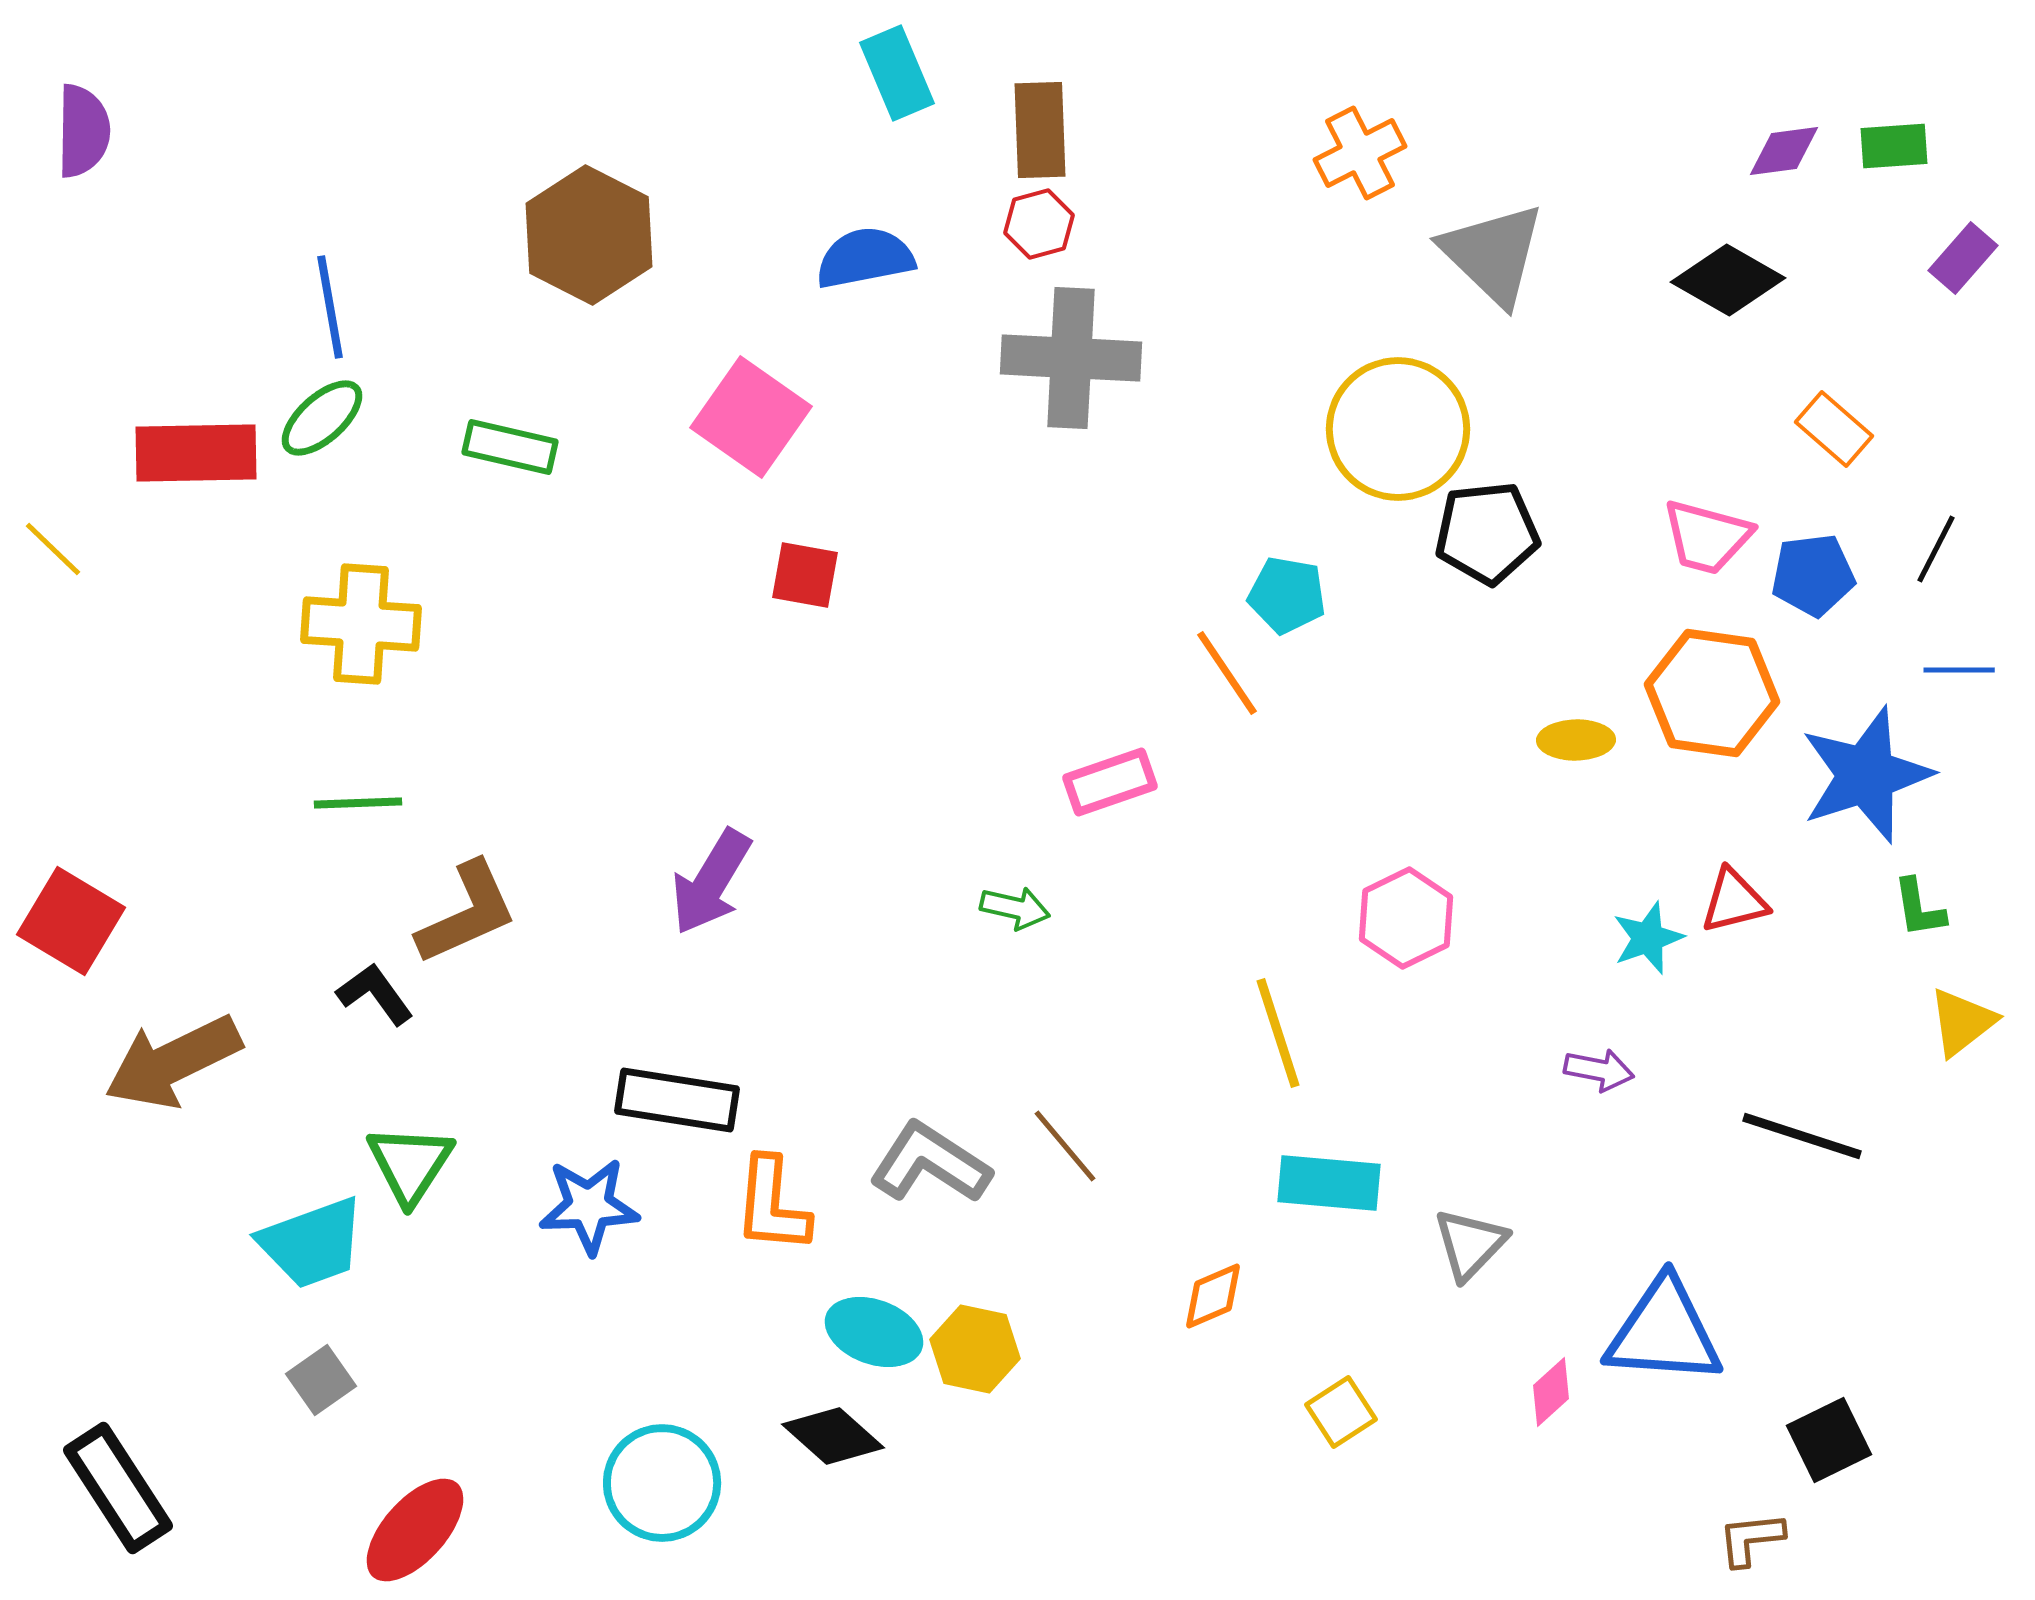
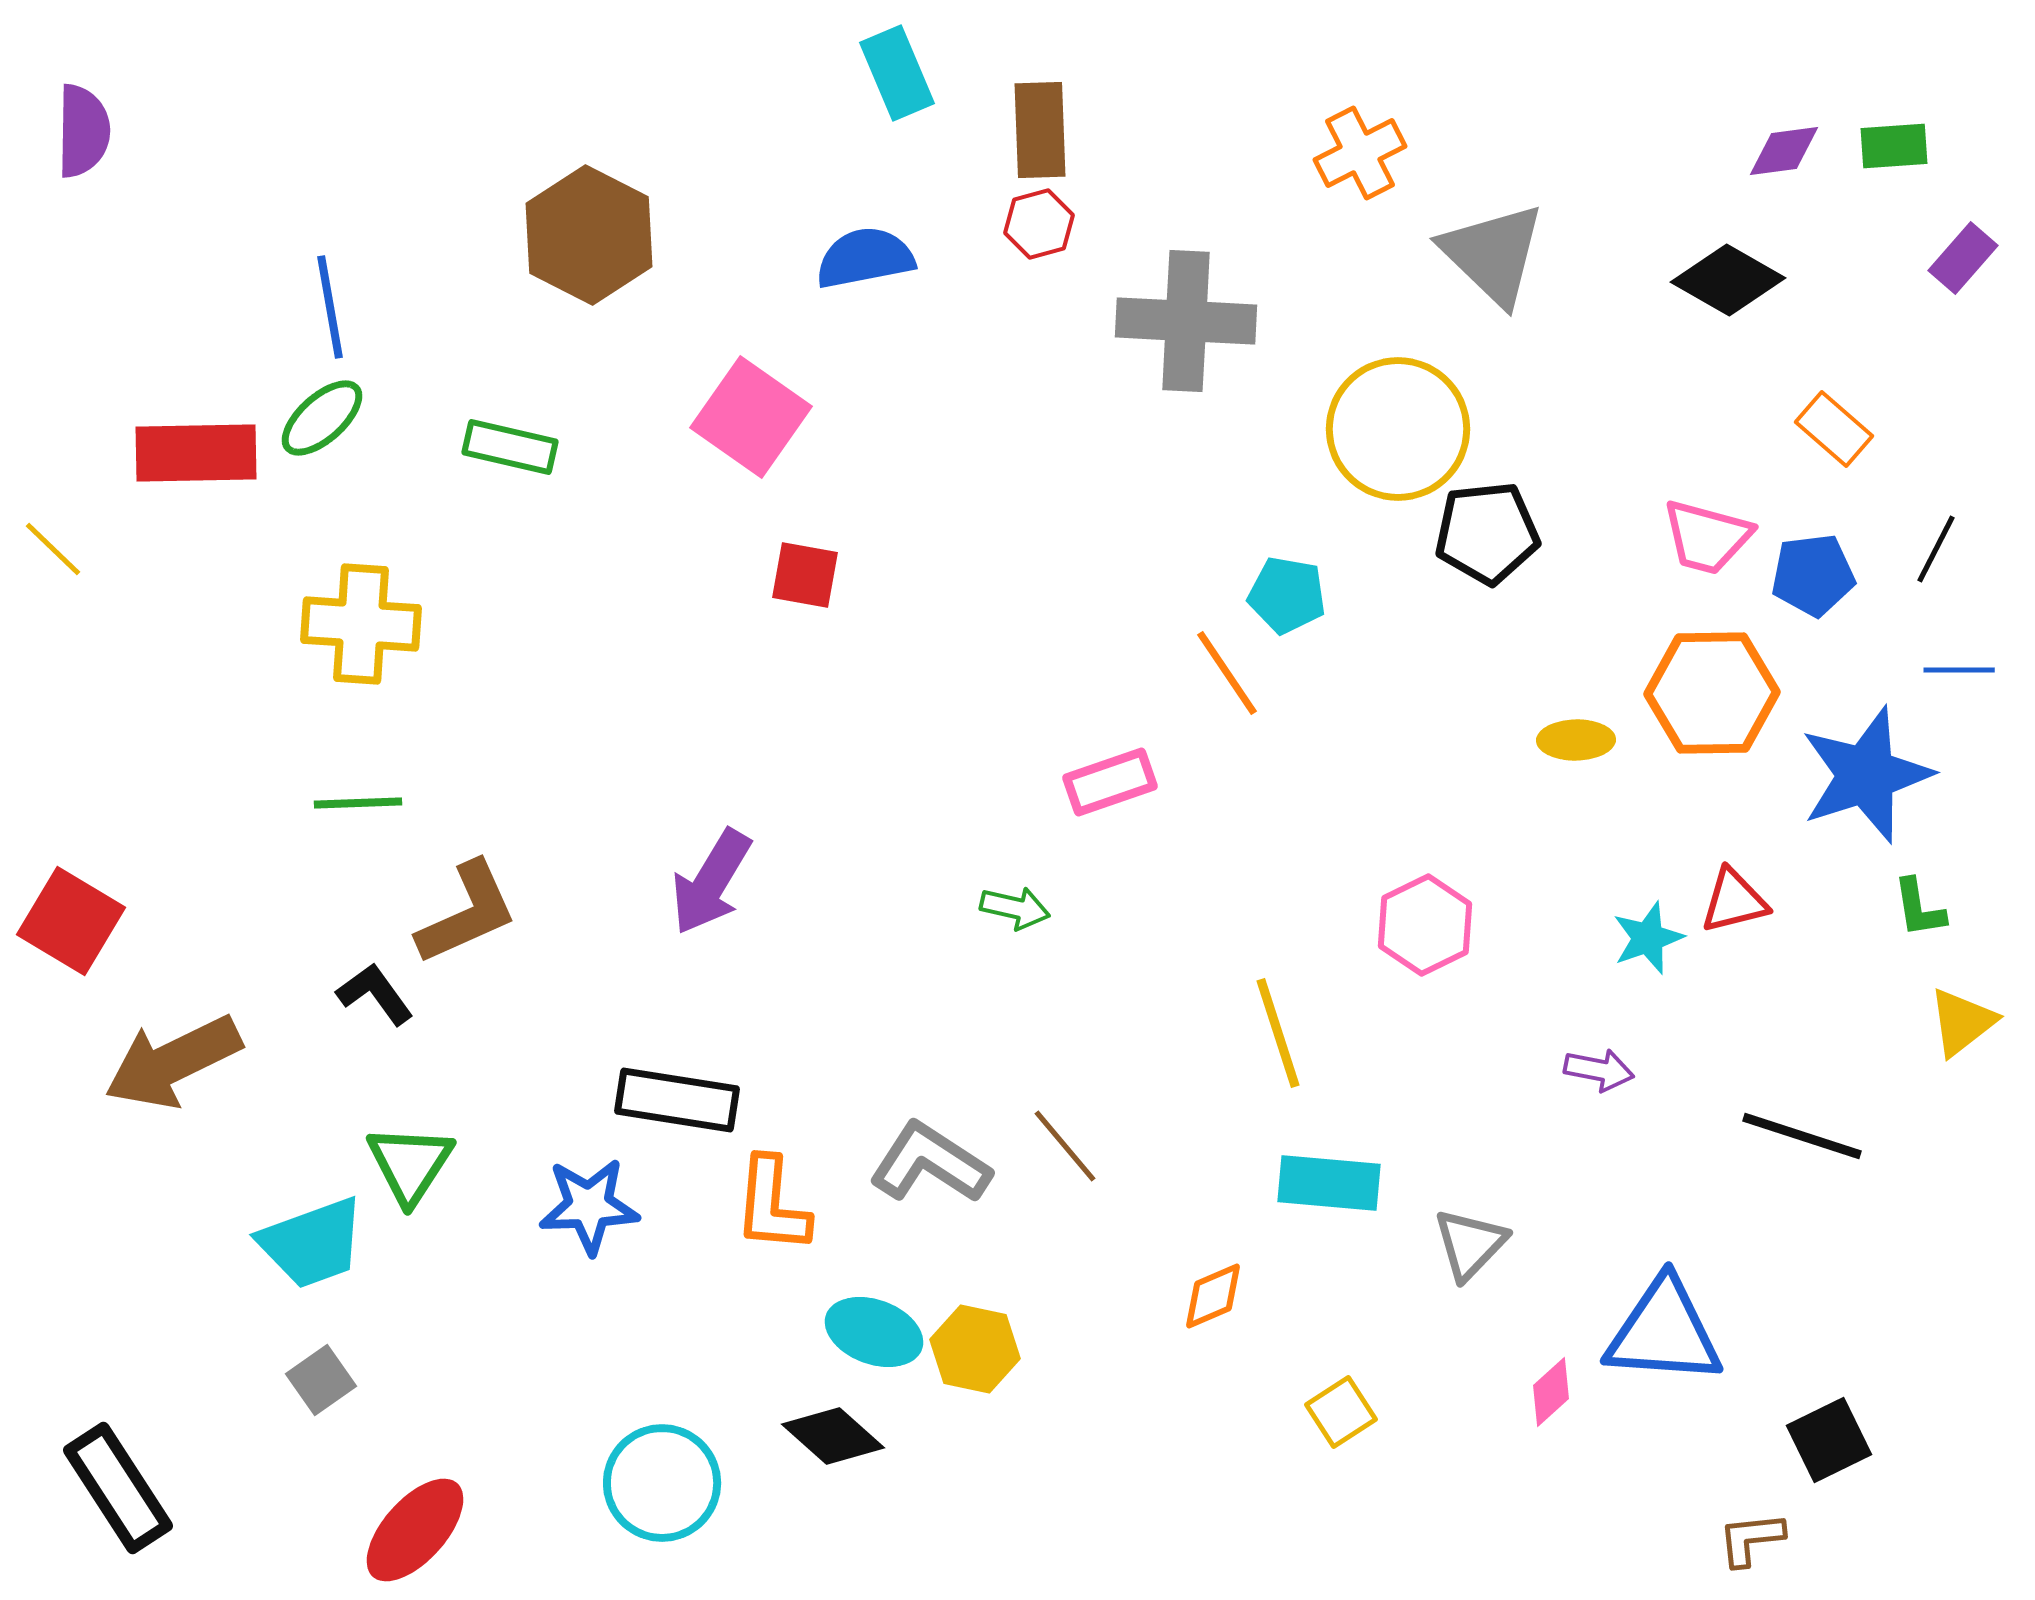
gray cross at (1071, 358): moved 115 px right, 37 px up
orange hexagon at (1712, 693): rotated 9 degrees counterclockwise
pink hexagon at (1406, 918): moved 19 px right, 7 px down
